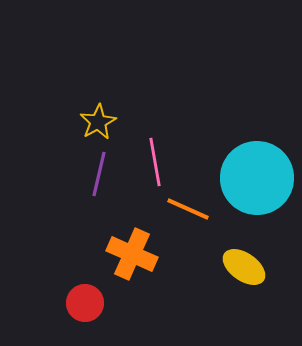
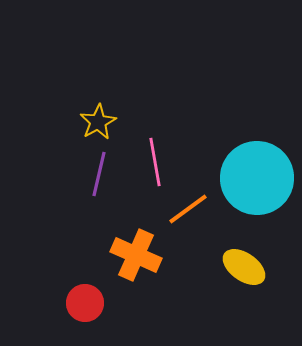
orange line: rotated 60 degrees counterclockwise
orange cross: moved 4 px right, 1 px down
